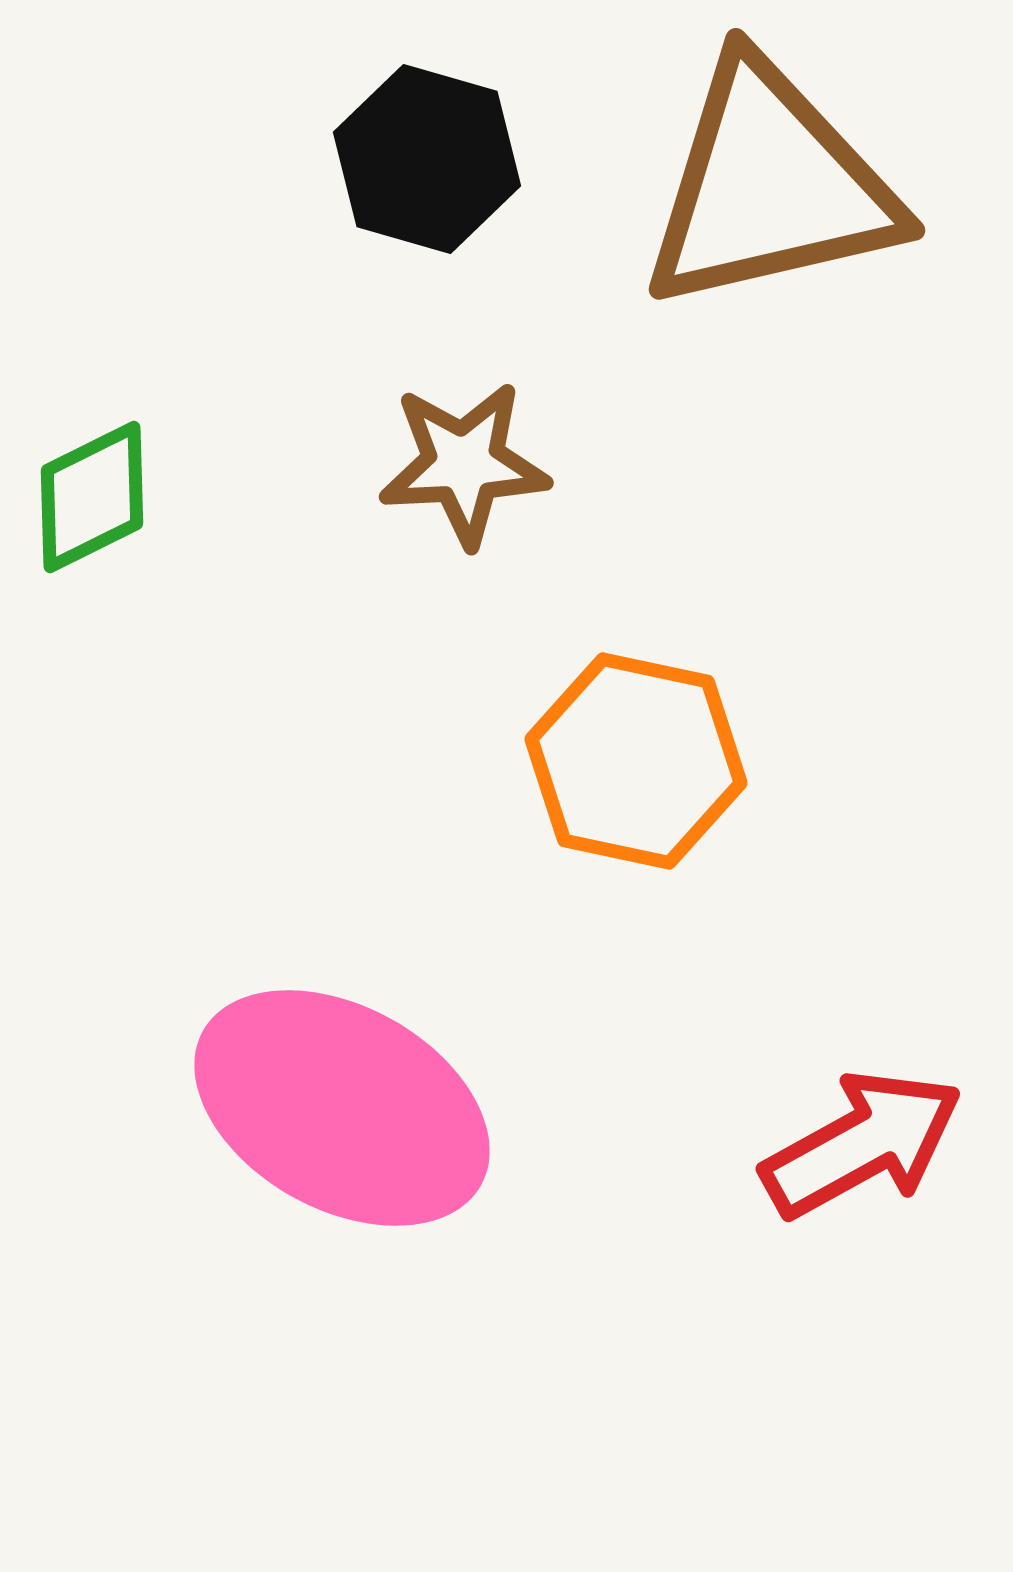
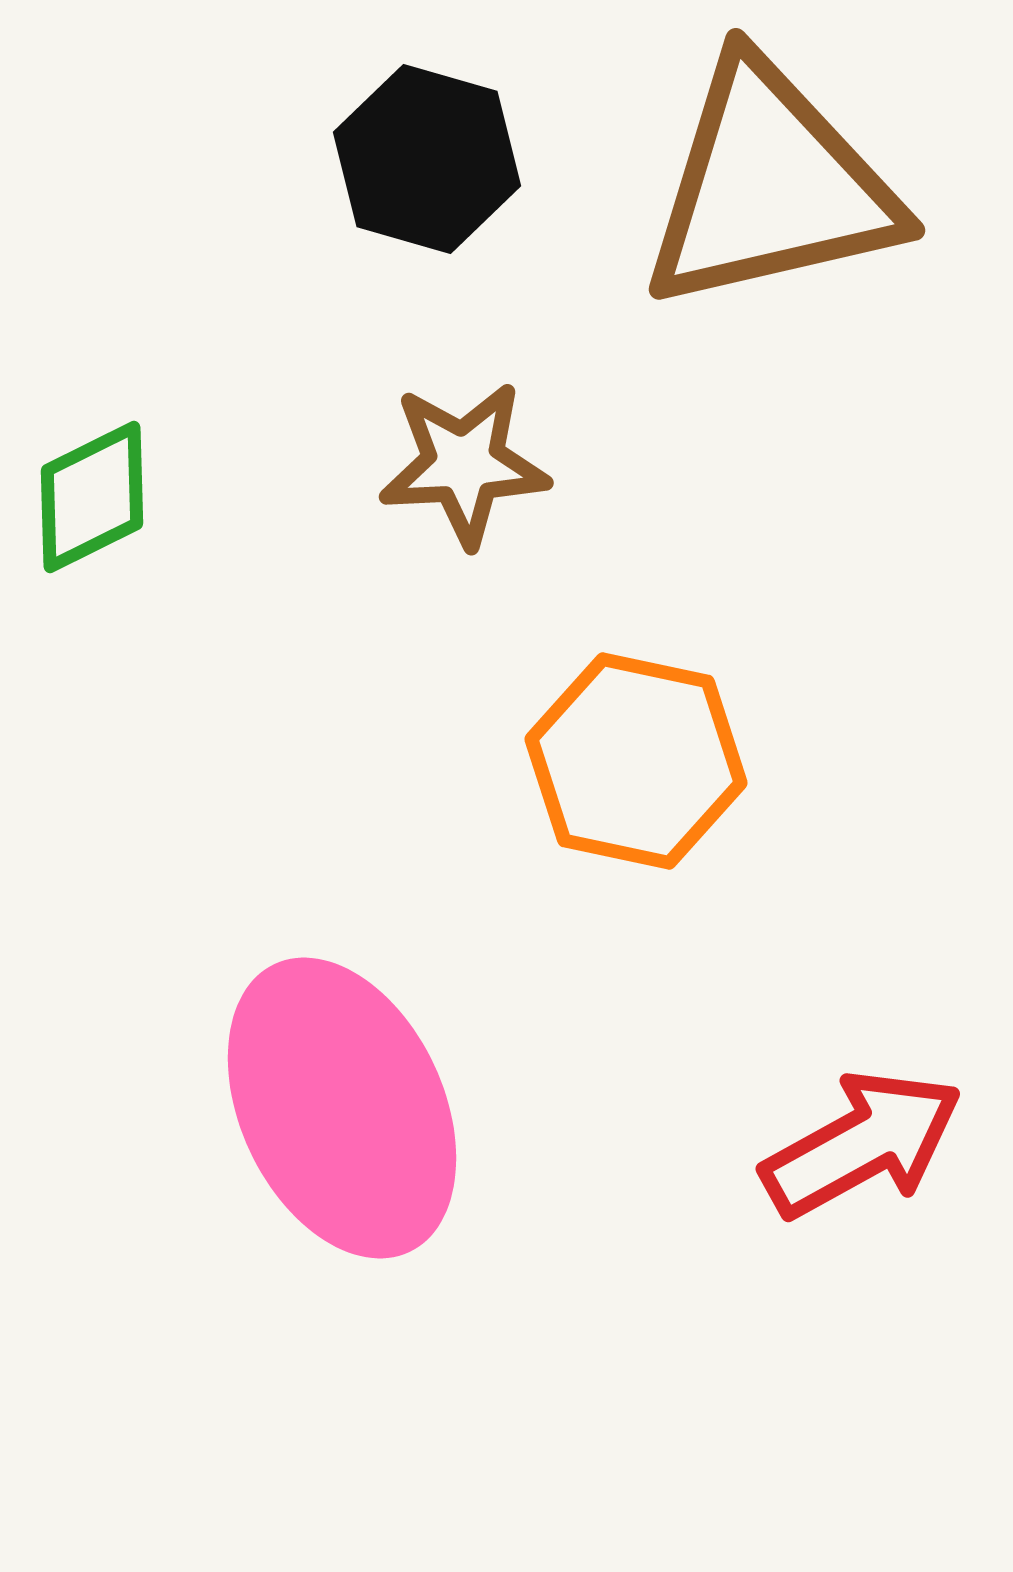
pink ellipse: rotated 36 degrees clockwise
